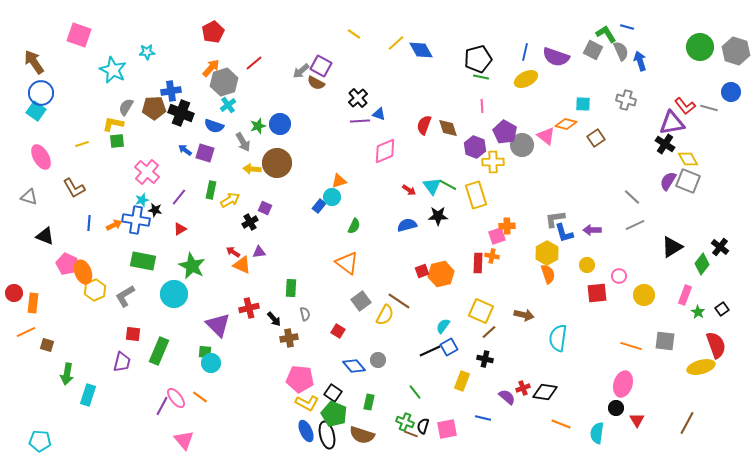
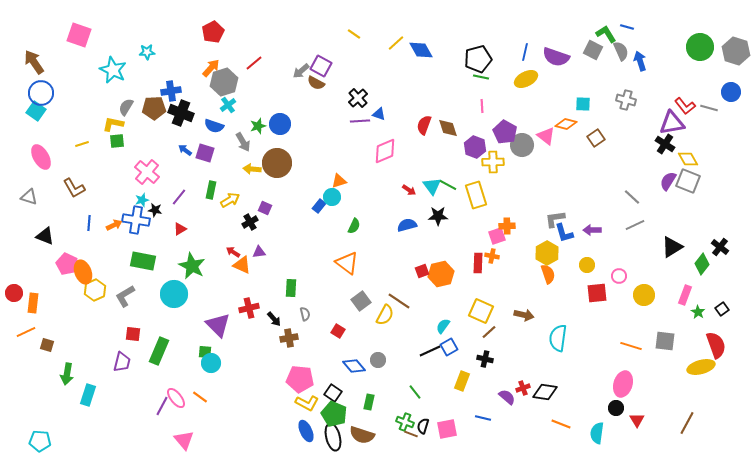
black ellipse at (327, 435): moved 6 px right, 2 px down
